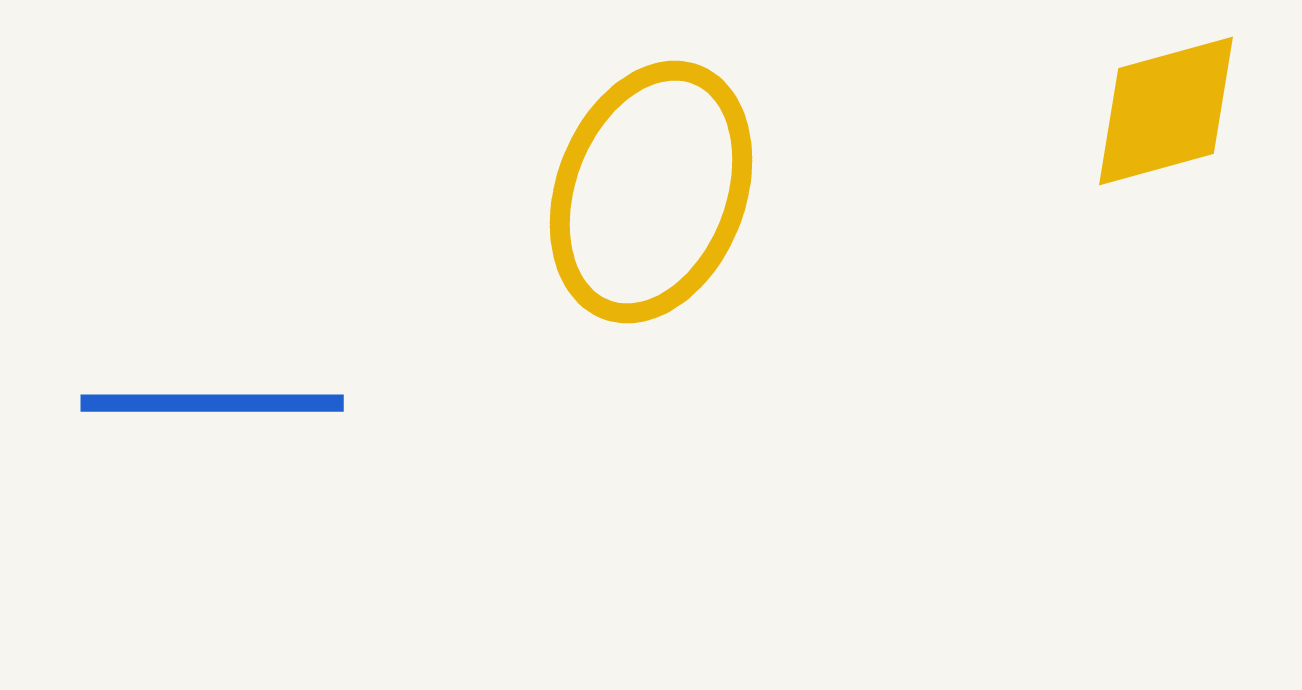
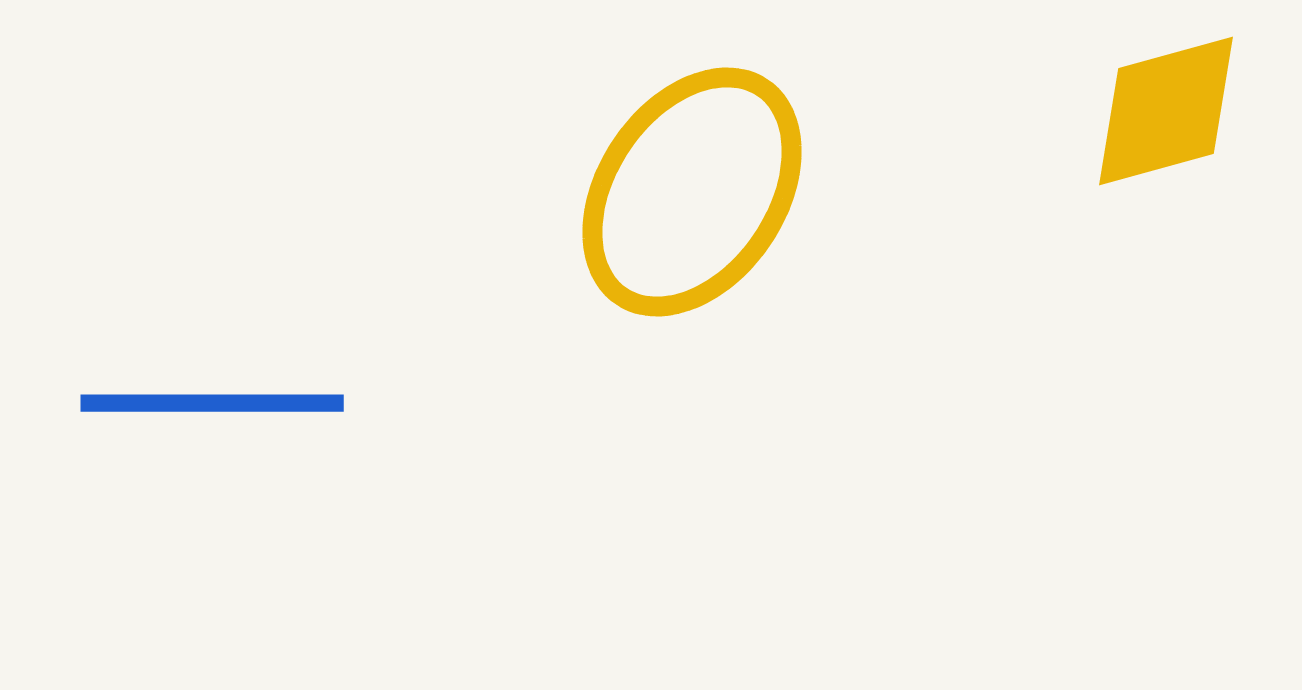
yellow ellipse: moved 41 px right; rotated 13 degrees clockwise
